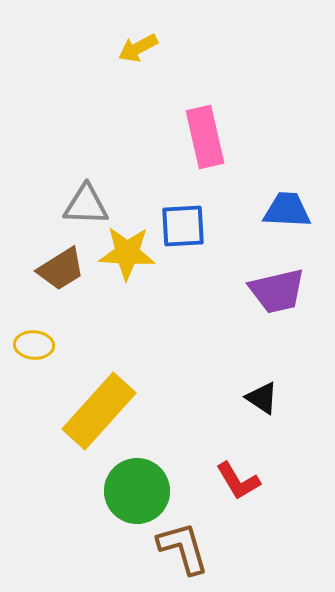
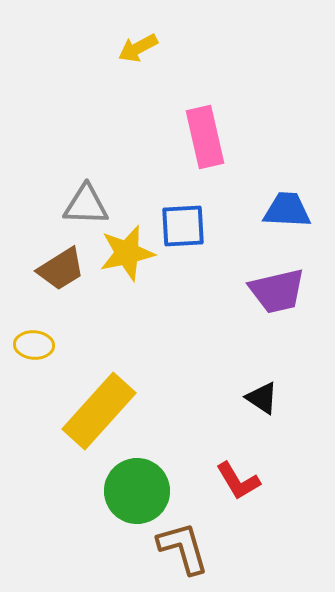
yellow star: rotated 16 degrees counterclockwise
